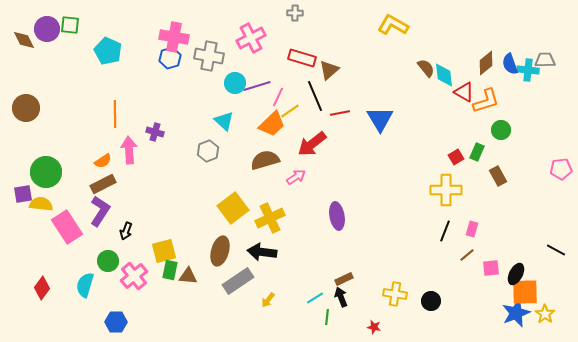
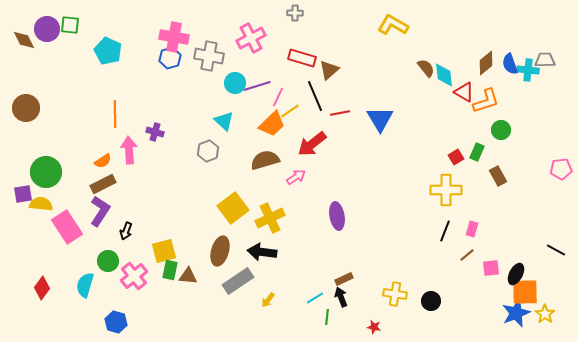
blue hexagon at (116, 322): rotated 15 degrees clockwise
